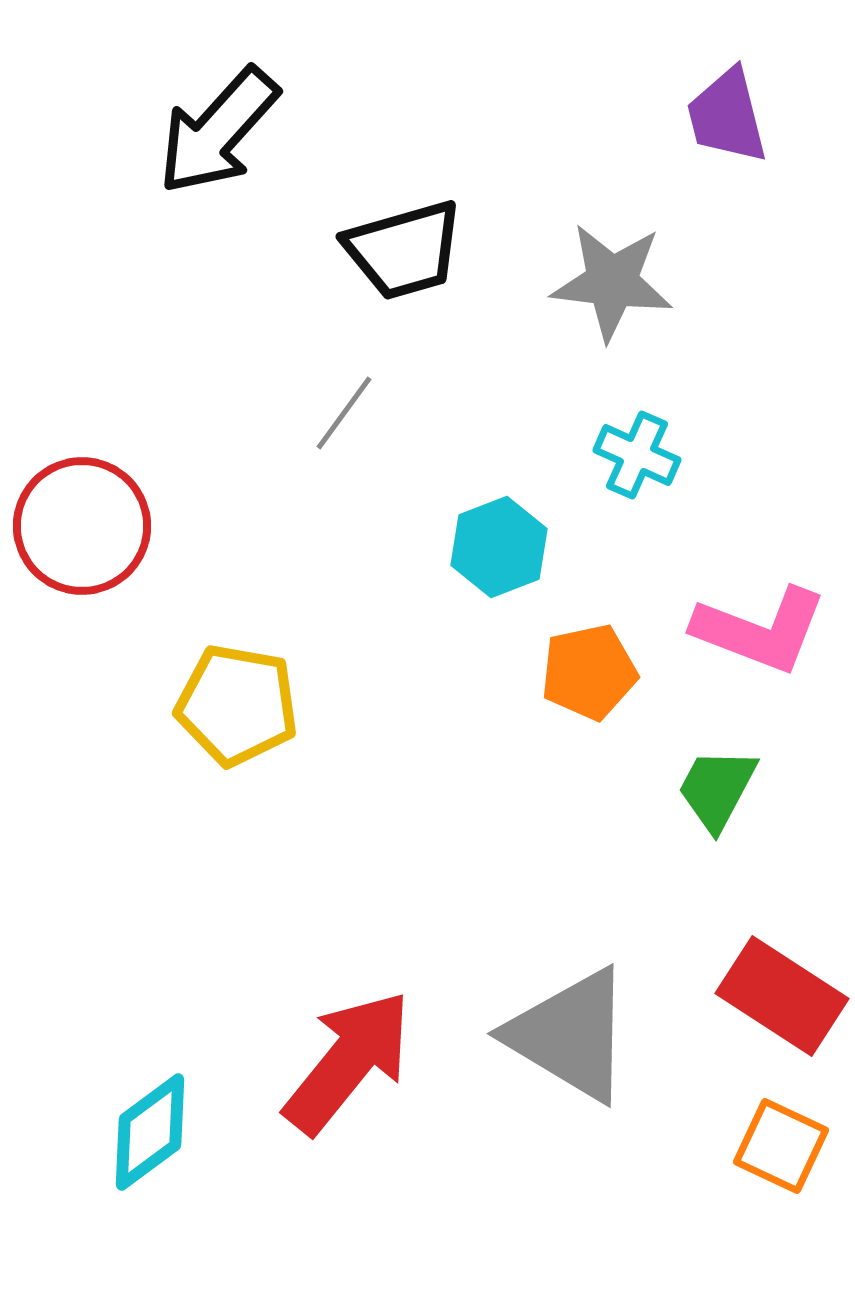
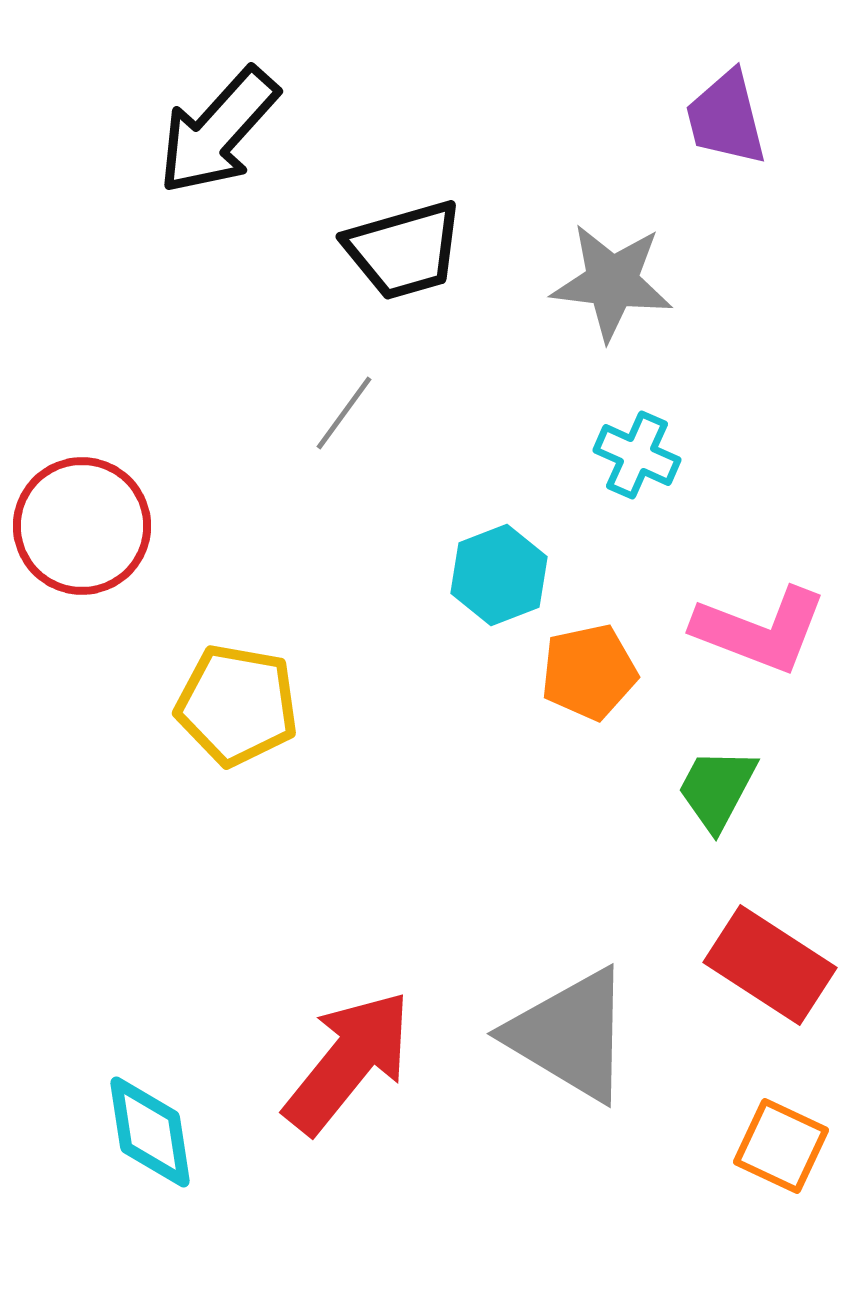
purple trapezoid: moved 1 px left, 2 px down
cyan hexagon: moved 28 px down
red rectangle: moved 12 px left, 31 px up
cyan diamond: rotated 62 degrees counterclockwise
